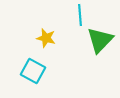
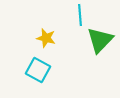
cyan square: moved 5 px right, 1 px up
